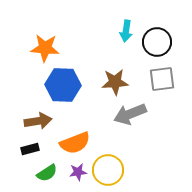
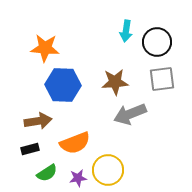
purple star: moved 6 px down
